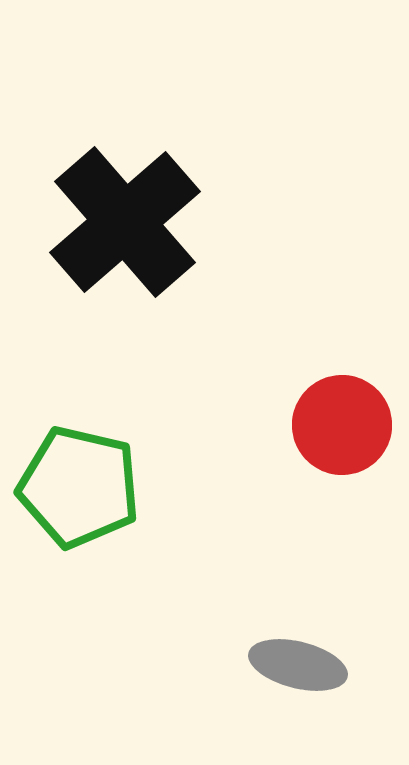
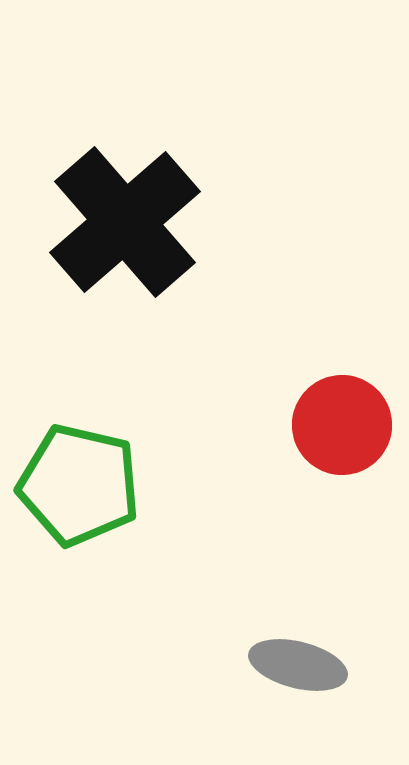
green pentagon: moved 2 px up
